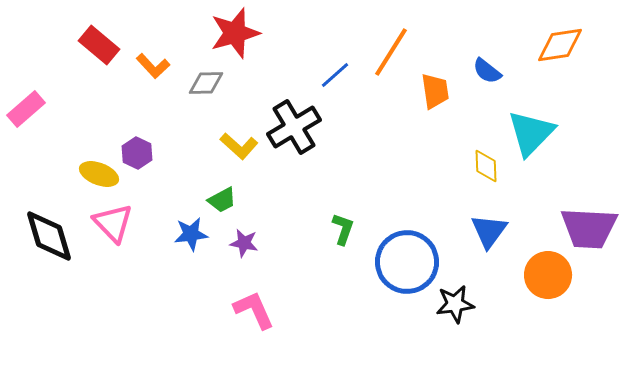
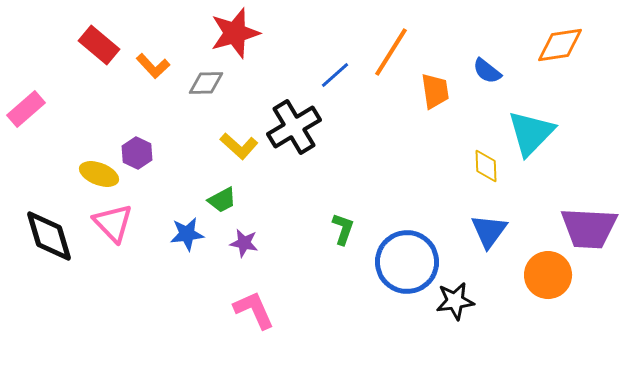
blue star: moved 4 px left
black star: moved 3 px up
